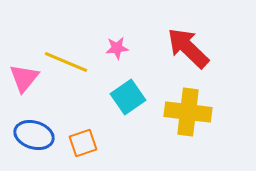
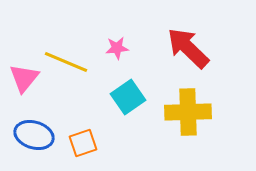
yellow cross: rotated 9 degrees counterclockwise
